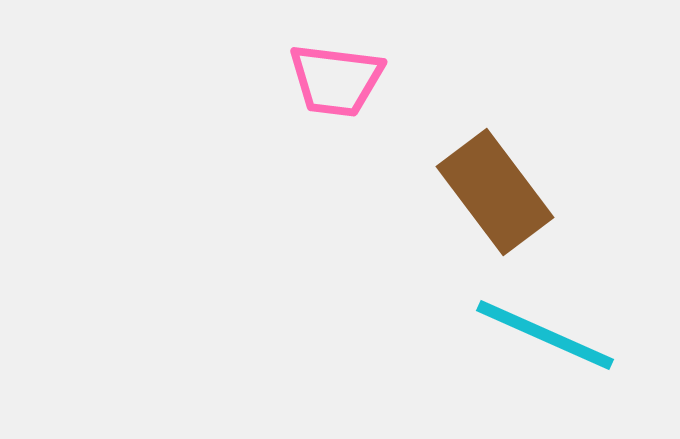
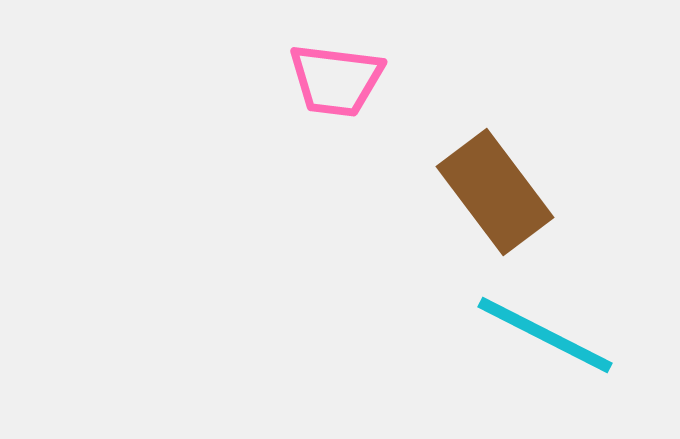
cyan line: rotated 3 degrees clockwise
